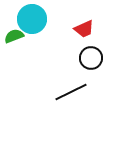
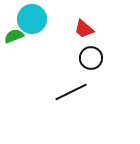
red trapezoid: rotated 65 degrees clockwise
